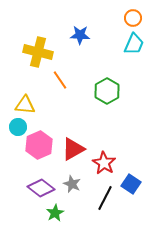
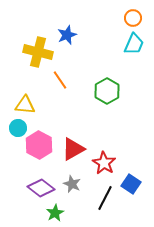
blue star: moved 13 px left; rotated 24 degrees counterclockwise
cyan circle: moved 1 px down
pink hexagon: rotated 8 degrees counterclockwise
